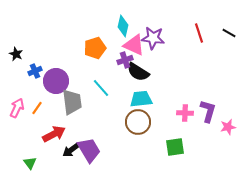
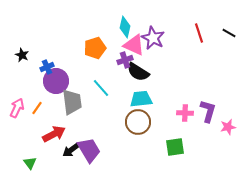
cyan diamond: moved 2 px right, 1 px down
purple star: rotated 20 degrees clockwise
black star: moved 6 px right, 1 px down
blue cross: moved 12 px right, 4 px up
